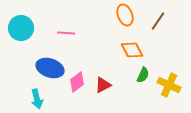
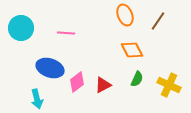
green semicircle: moved 6 px left, 4 px down
